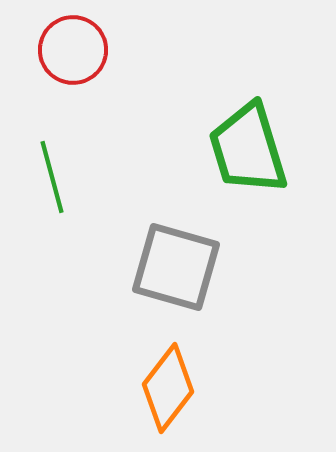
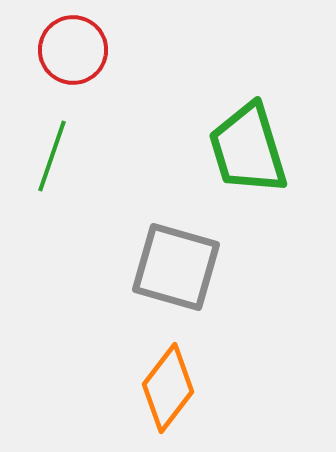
green line: moved 21 px up; rotated 34 degrees clockwise
